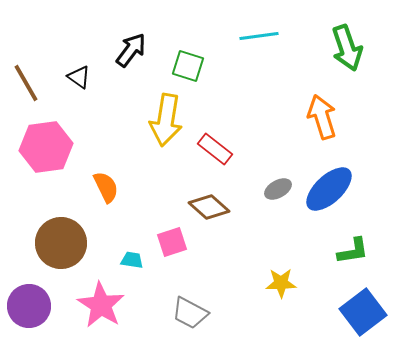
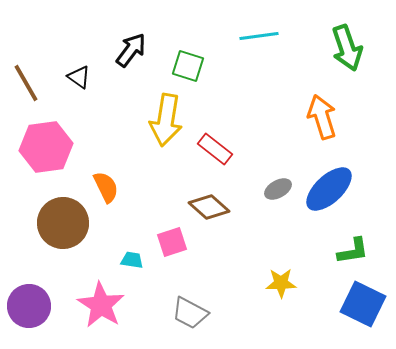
brown circle: moved 2 px right, 20 px up
blue square: moved 8 px up; rotated 27 degrees counterclockwise
